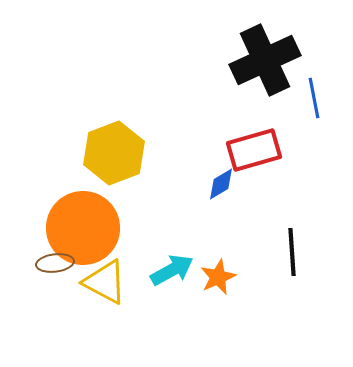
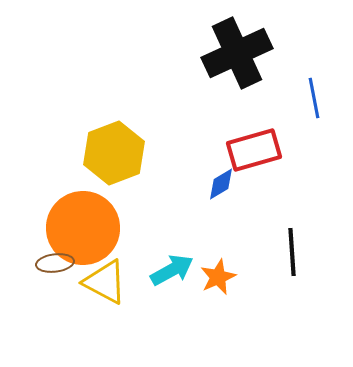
black cross: moved 28 px left, 7 px up
